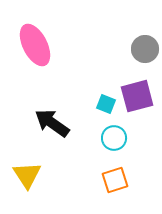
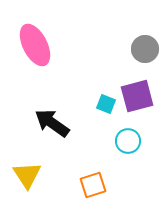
cyan circle: moved 14 px right, 3 px down
orange square: moved 22 px left, 5 px down
